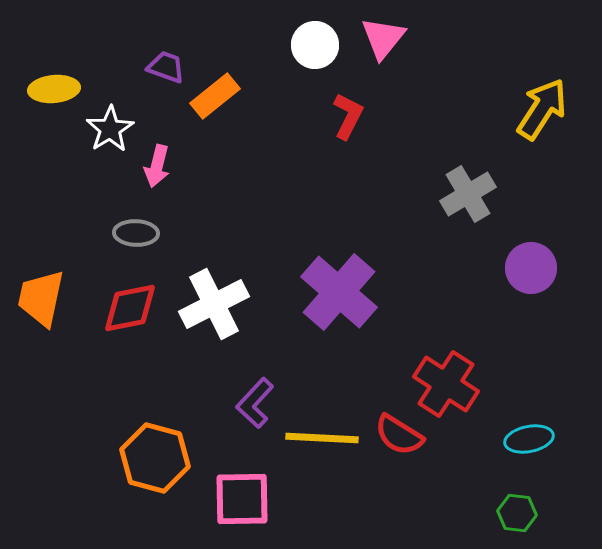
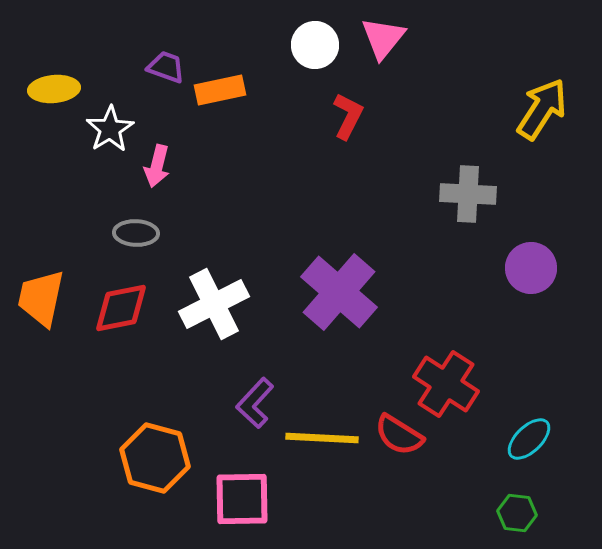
orange rectangle: moved 5 px right, 6 px up; rotated 27 degrees clockwise
gray cross: rotated 34 degrees clockwise
red diamond: moved 9 px left
cyan ellipse: rotated 33 degrees counterclockwise
